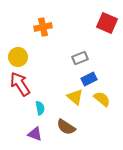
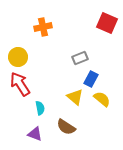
blue rectangle: moved 2 px right; rotated 35 degrees counterclockwise
